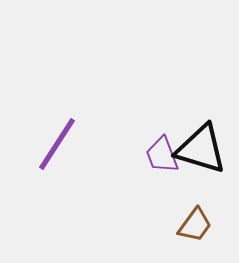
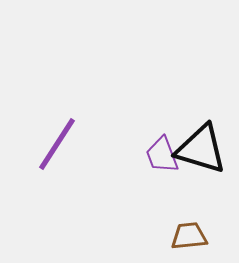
brown trapezoid: moved 6 px left, 11 px down; rotated 132 degrees counterclockwise
